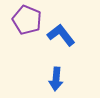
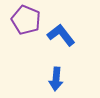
purple pentagon: moved 1 px left
